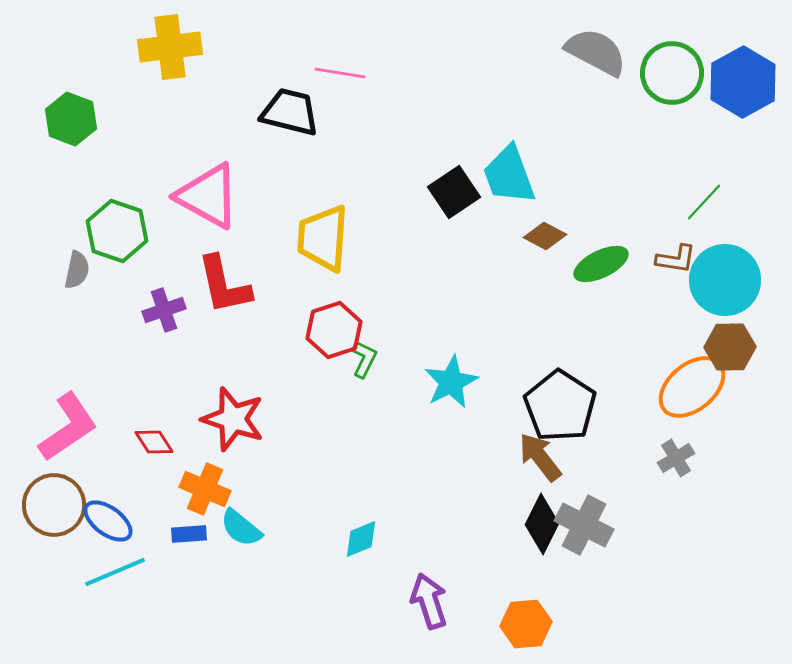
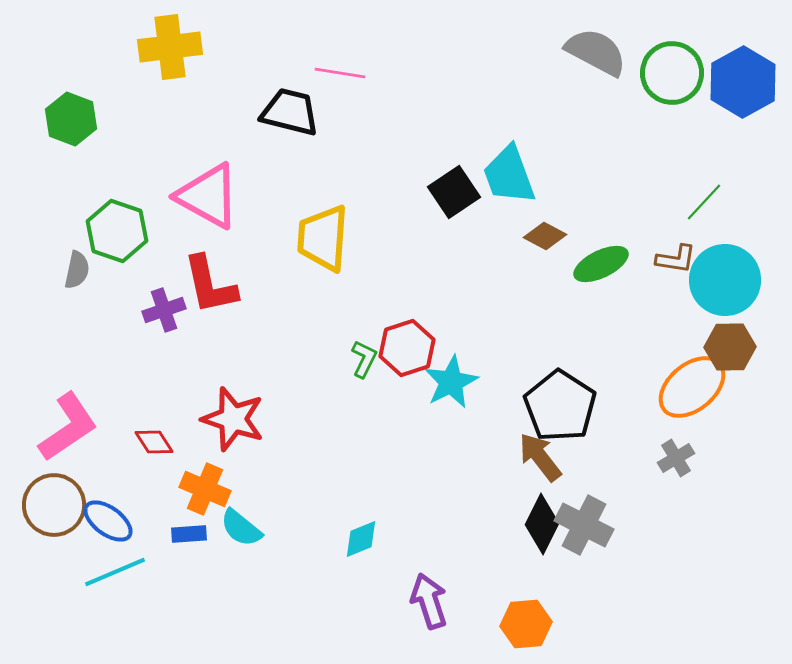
red L-shape at (224, 285): moved 14 px left
red hexagon at (334, 330): moved 73 px right, 18 px down
